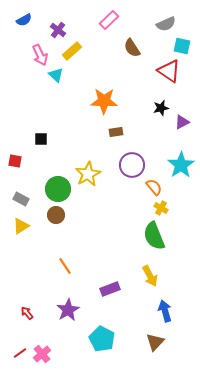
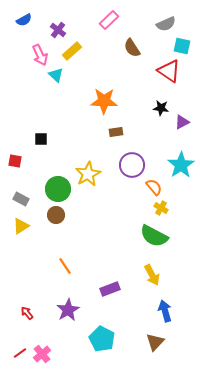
black star: rotated 21 degrees clockwise
green semicircle: rotated 40 degrees counterclockwise
yellow arrow: moved 2 px right, 1 px up
